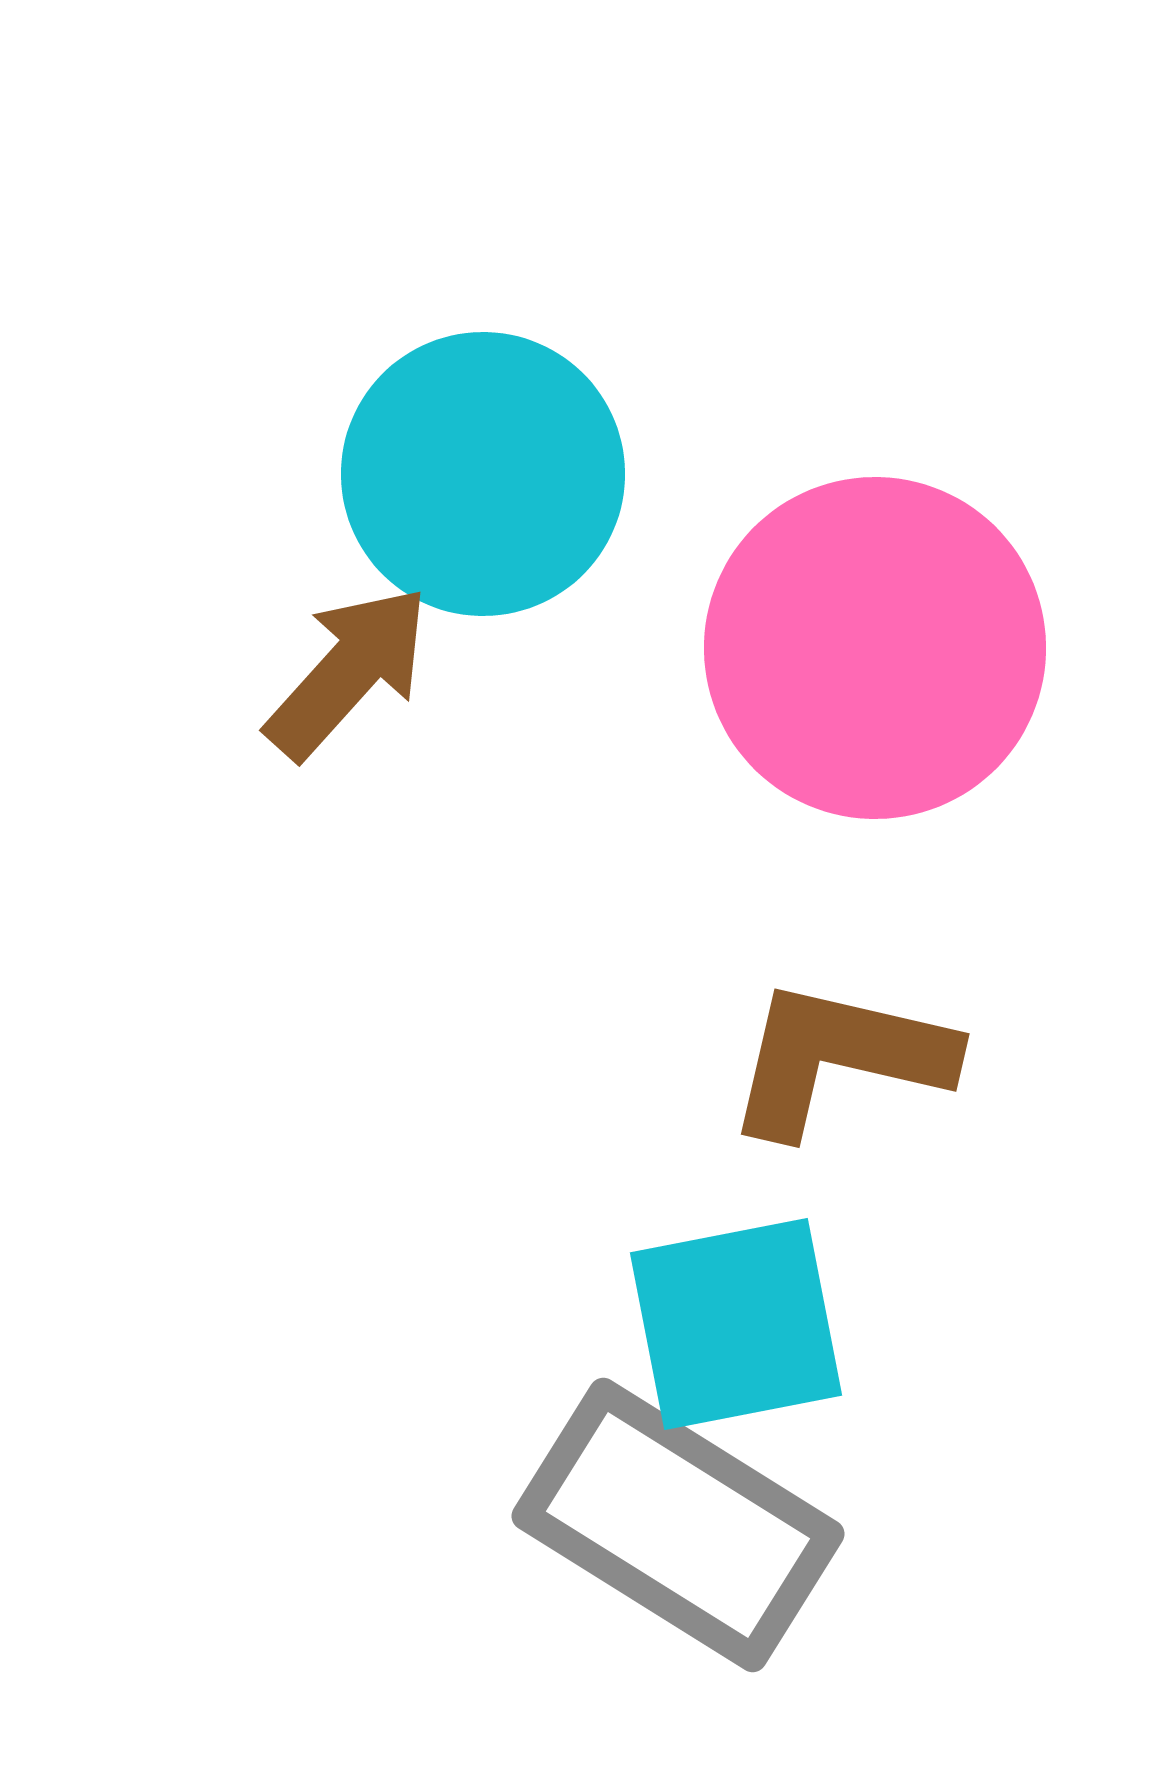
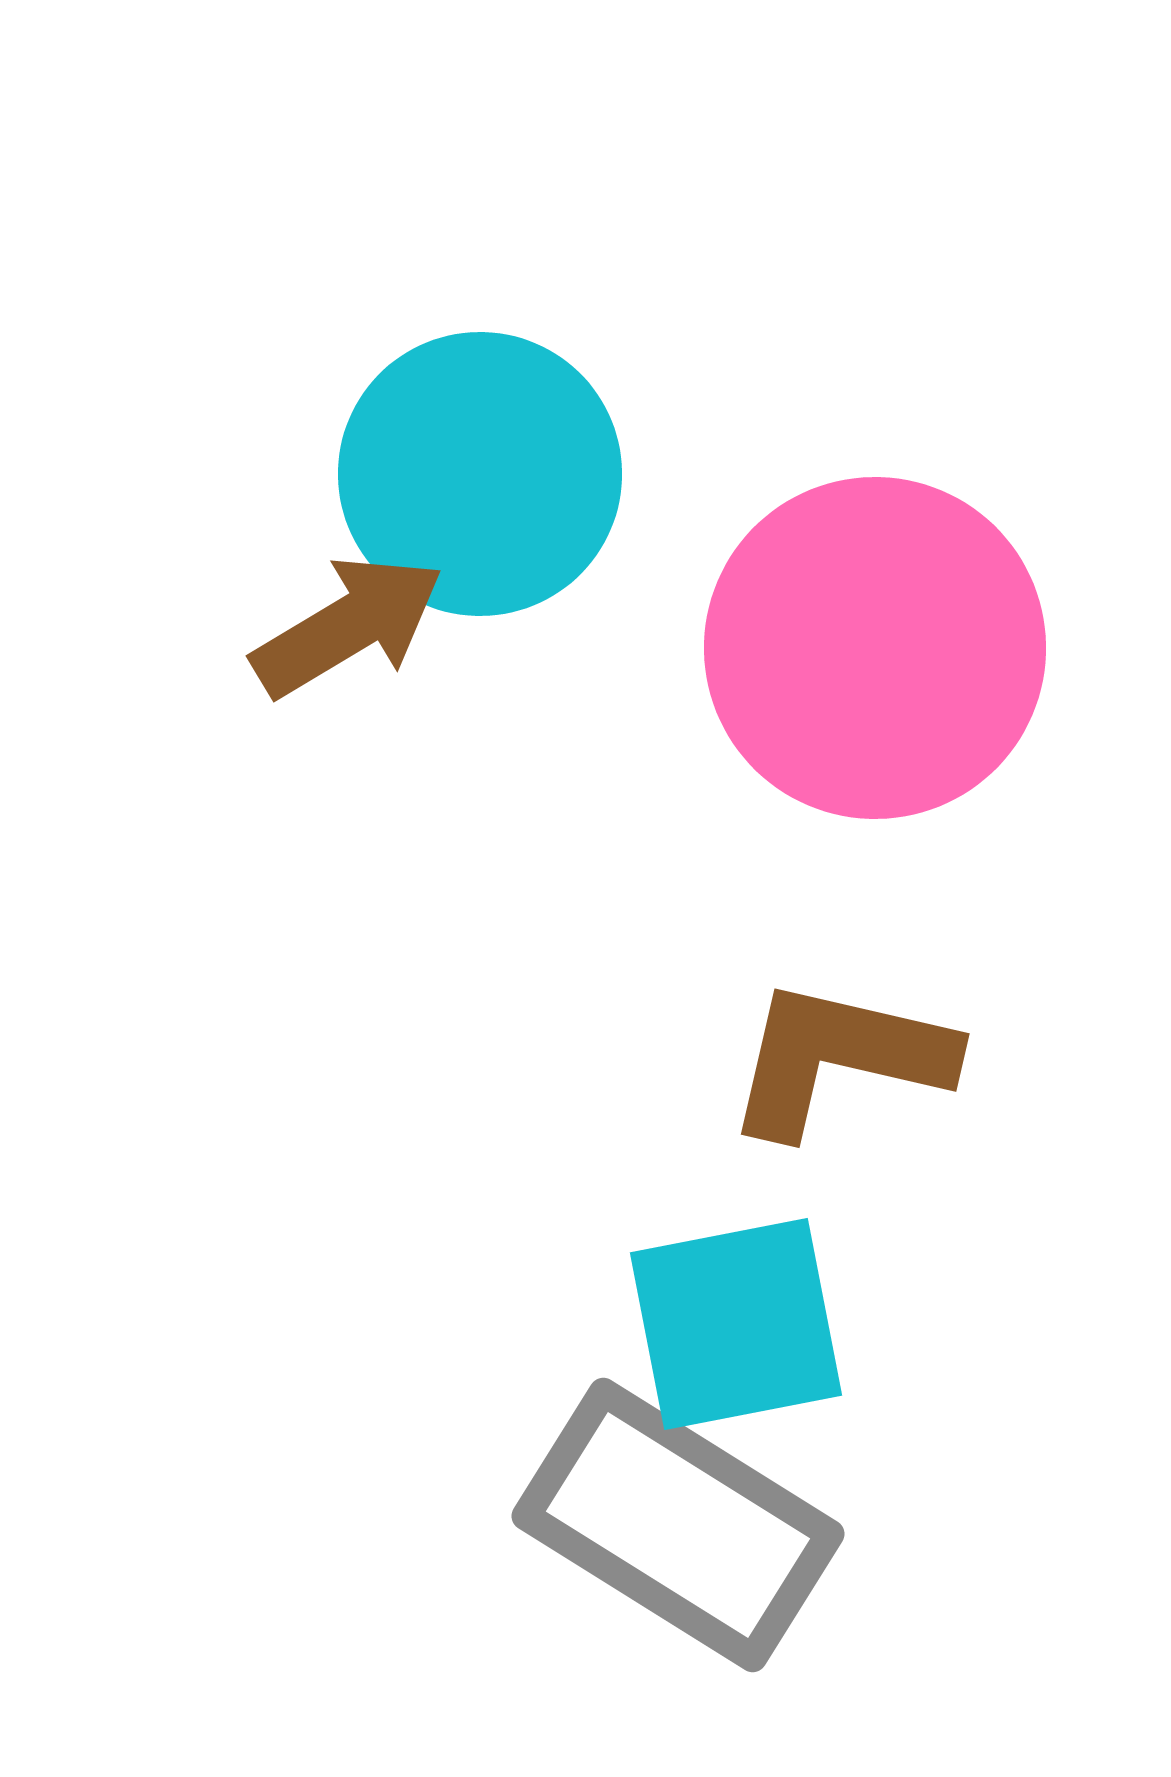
cyan circle: moved 3 px left
brown arrow: moved 46 px up; rotated 17 degrees clockwise
